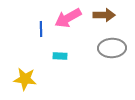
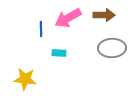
cyan rectangle: moved 1 px left, 3 px up
